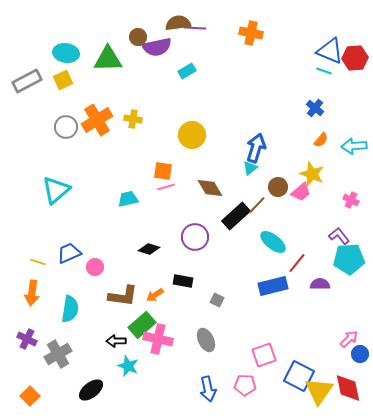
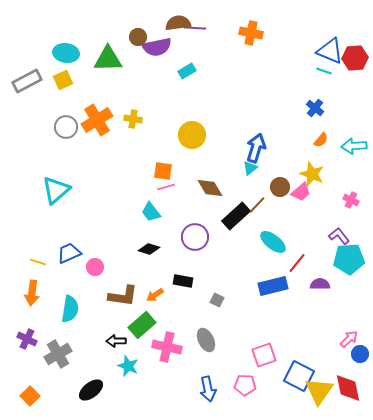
brown circle at (278, 187): moved 2 px right
cyan trapezoid at (128, 199): moved 23 px right, 13 px down; rotated 115 degrees counterclockwise
pink cross at (158, 339): moved 9 px right, 8 px down
